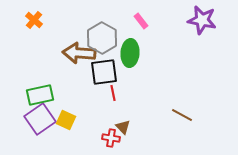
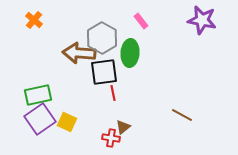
green rectangle: moved 2 px left
yellow square: moved 1 px right, 2 px down
brown triangle: rotated 35 degrees clockwise
